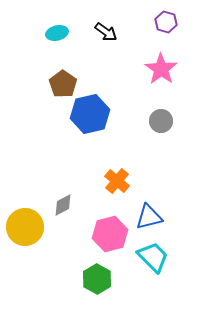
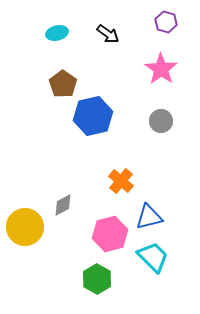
black arrow: moved 2 px right, 2 px down
blue hexagon: moved 3 px right, 2 px down
orange cross: moved 4 px right
